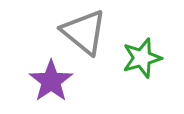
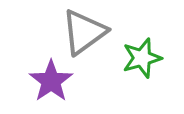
gray triangle: rotated 45 degrees clockwise
